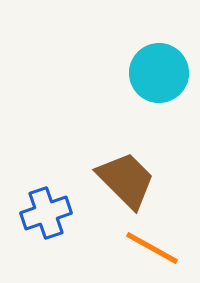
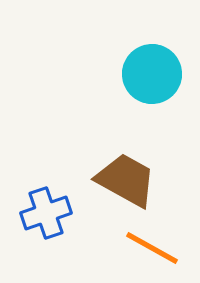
cyan circle: moved 7 px left, 1 px down
brown trapezoid: rotated 16 degrees counterclockwise
